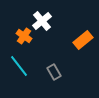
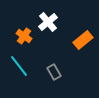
white cross: moved 6 px right, 1 px down
